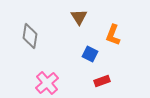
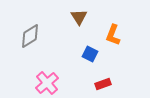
gray diamond: rotated 50 degrees clockwise
red rectangle: moved 1 px right, 3 px down
